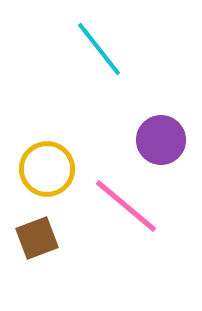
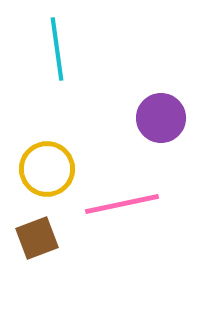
cyan line: moved 42 px left; rotated 30 degrees clockwise
purple circle: moved 22 px up
pink line: moved 4 px left, 2 px up; rotated 52 degrees counterclockwise
